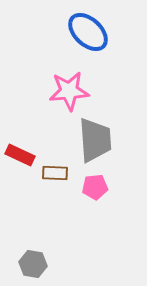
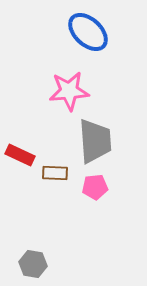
gray trapezoid: moved 1 px down
